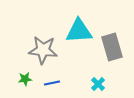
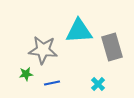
green star: moved 1 px right, 5 px up
